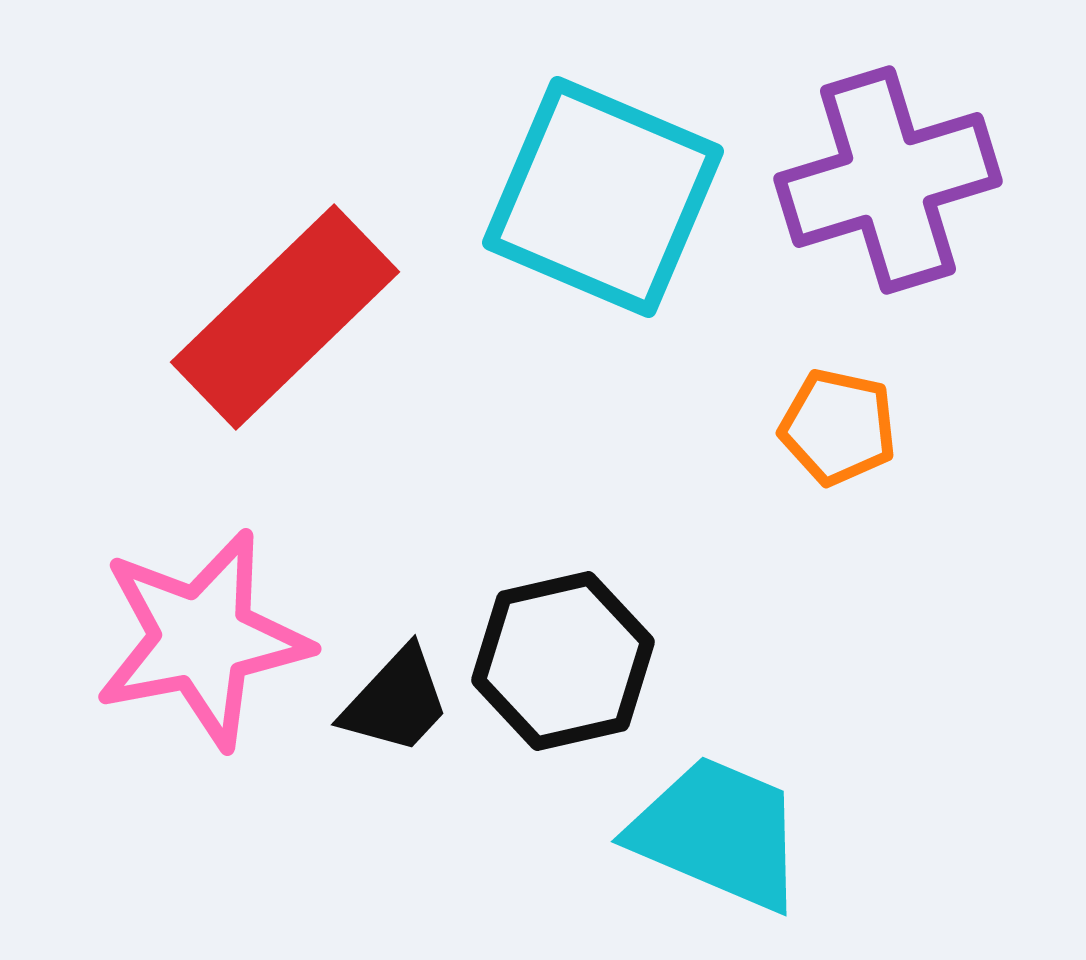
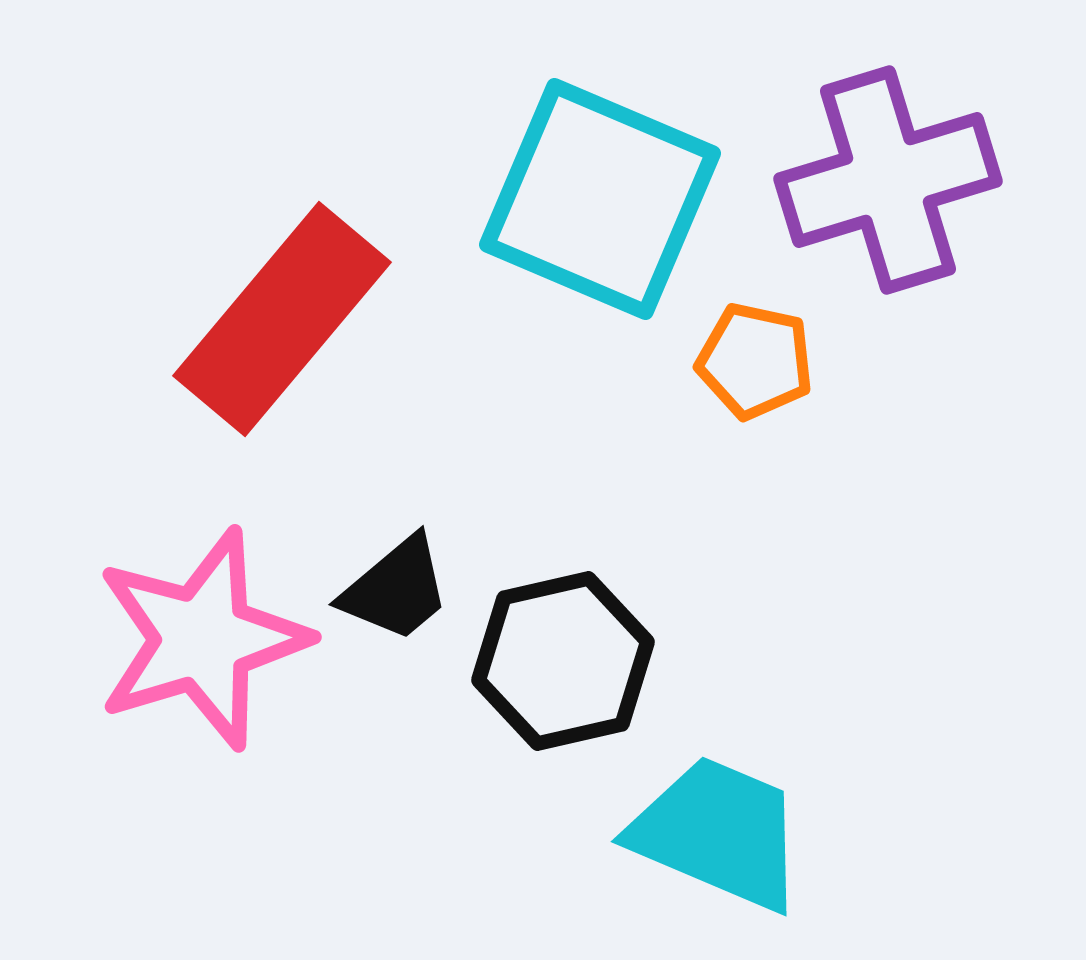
cyan square: moved 3 px left, 2 px down
red rectangle: moved 3 px left, 2 px down; rotated 6 degrees counterclockwise
orange pentagon: moved 83 px left, 66 px up
pink star: rotated 6 degrees counterclockwise
black trapezoid: moved 112 px up; rotated 7 degrees clockwise
